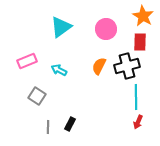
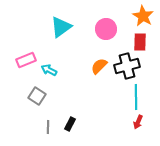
pink rectangle: moved 1 px left, 1 px up
orange semicircle: rotated 18 degrees clockwise
cyan arrow: moved 10 px left
